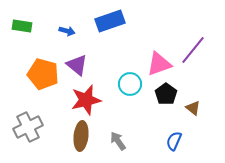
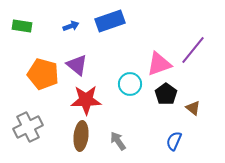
blue arrow: moved 4 px right, 5 px up; rotated 35 degrees counterclockwise
red star: rotated 12 degrees clockwise
